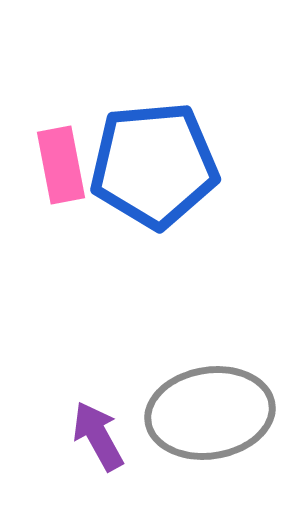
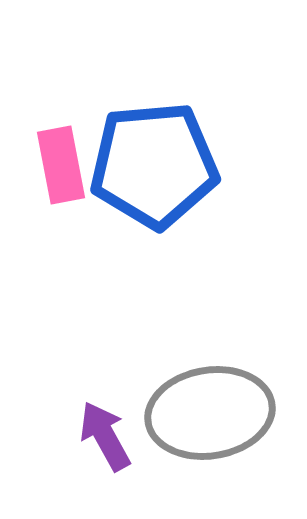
purple arrow: moved 7 px right
